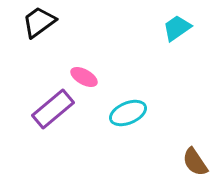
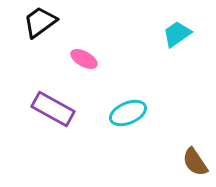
black trapezoid: moved 1 px right
cyan trapezoid: moved 6 px down
pink ellipse: moved 18 px up
purple rectangle: rotated 69 degrees clockwise
